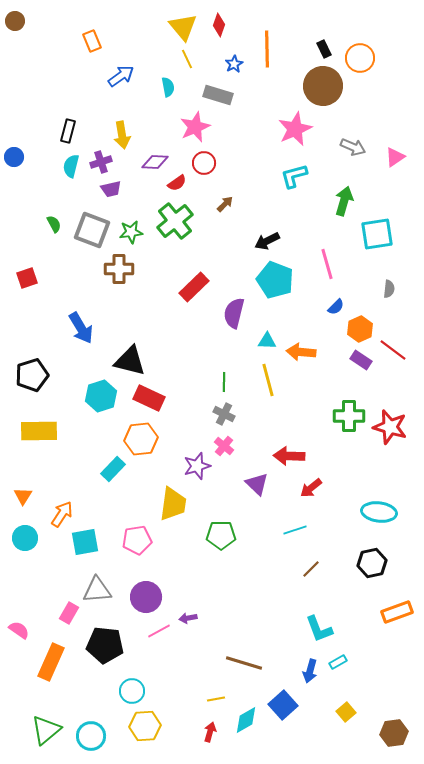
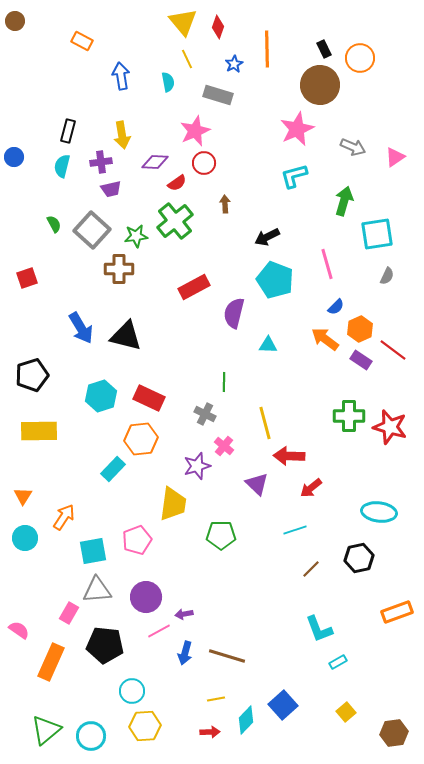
red diamond at (219, 25): moved 1 px left, 2 px down
yellow triangle at (183, 27): moved 5 px up
orange rectangle at (92, 41): moved 10 px left; rotated 40 degrees counterclockwise
blue arrow at (121, 76): rotated 64 degrees counterclockwise
brown circle at (323, 86): moved 3 px left, 1 px up
cyan semicircle at (168, 87): moved 5 px up
pink star at (195, 127): moved 4 px down
pink star at (295, 129): moved 2 px right
purple cross at (101, 162): rotated 10 degrees clockwise
cyan semicircle at (71, 166): moved 9 px left
brown arrow at (225, 204): rotated 48 degrees counterclockwise
gray square at (92, 230): rotated 21 degrees clockwise
green star at (131, 232): moved 5 px right, 4 px down
black arrow at (267, 241): moved 4 px up
red rectangle at (194, 287): rotated 16 degrees clockwise
gray semicircle at (389, 289): moved 2 px left, 13 px up; rotated 18 degrees clockwise
cyan triangle at (267, 341): moved 1 px right, 4 px down
orange arrow at (301, 352): moved 24 px right, 13 px up; rotated 32 degrees clockwise
black triangle at (130, 361): moved 4 px left, 25 px up
yellow line at (268, 380): moved 3 px left, 43 px down
gray cross at (224, 414): moved 19 px left
orange arrow at (62, 514): moved 2 px right, 3 px down
pink pentagon at (137, 540): rotated 12 degrees counterclockwise
cyan square at (85, 542): moved 8 px right, 9 px down
black hexagon at (372, 563): moved 13 px left, 5 px up
purple arrow at (188, 618): moved 4 px left, 4 px up
brown line at (244, 663): moved 17 px left, 7 px up
blue arrow at (310, 671): moved 125 px left, 18 px up
cyan diamond at (246, 720): rotated 16 degrees counterclockwise
red arrow at (210, 732): rotated 72 degrees clockwise
